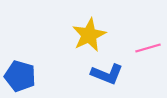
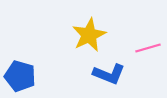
blue L-shape: moved 2 px right
